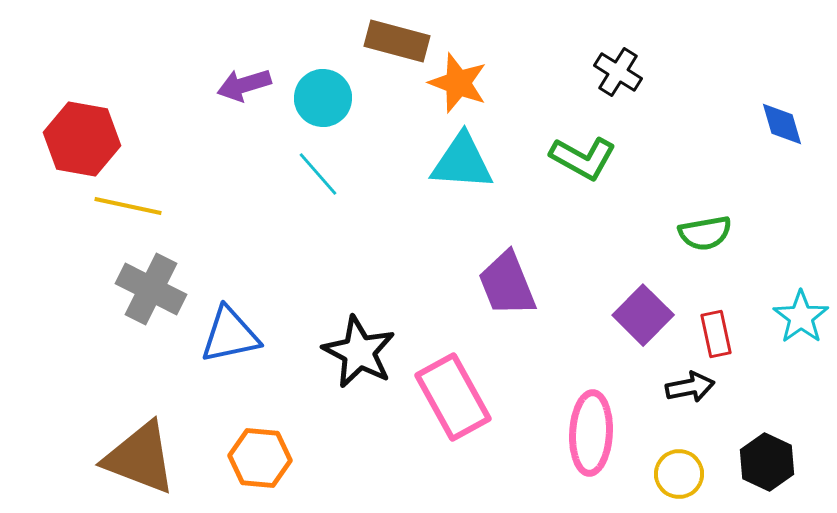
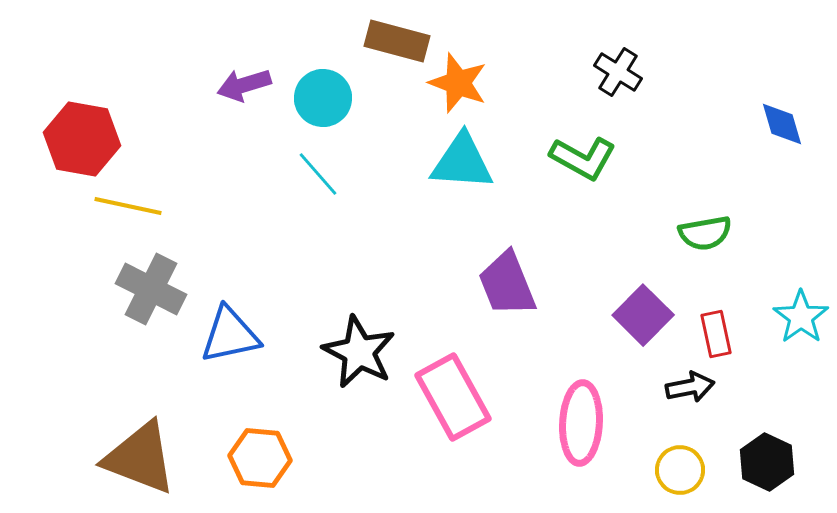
pink ellipse: moved 10 px left, 10 px up
yellow circle: moved 1 px right, 4 px up
